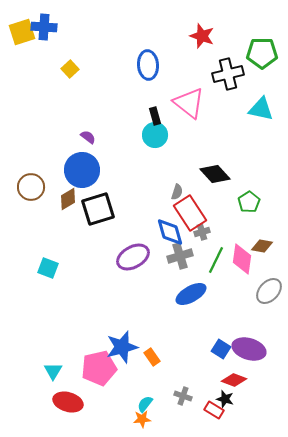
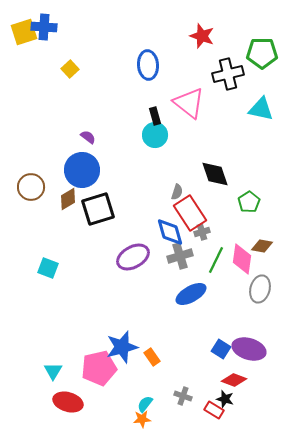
yellow square at (22, 32): moved 2 px right
black diamond at (215, 174): rotated 24 degrees clockwise
gray ellipse at (269, 291): moved 9 px left, 2 px up; rotated 28 degrees counterclockwise
